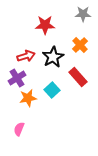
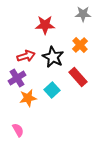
black star: rotated 15 degrees counterclockwise
pink semicircle: moved 1 px left, 1 px down; rotated 128 degrees clockwise
